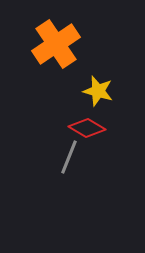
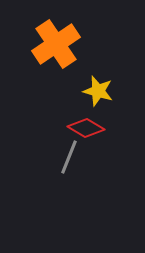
red diamond: moved 1 px left
